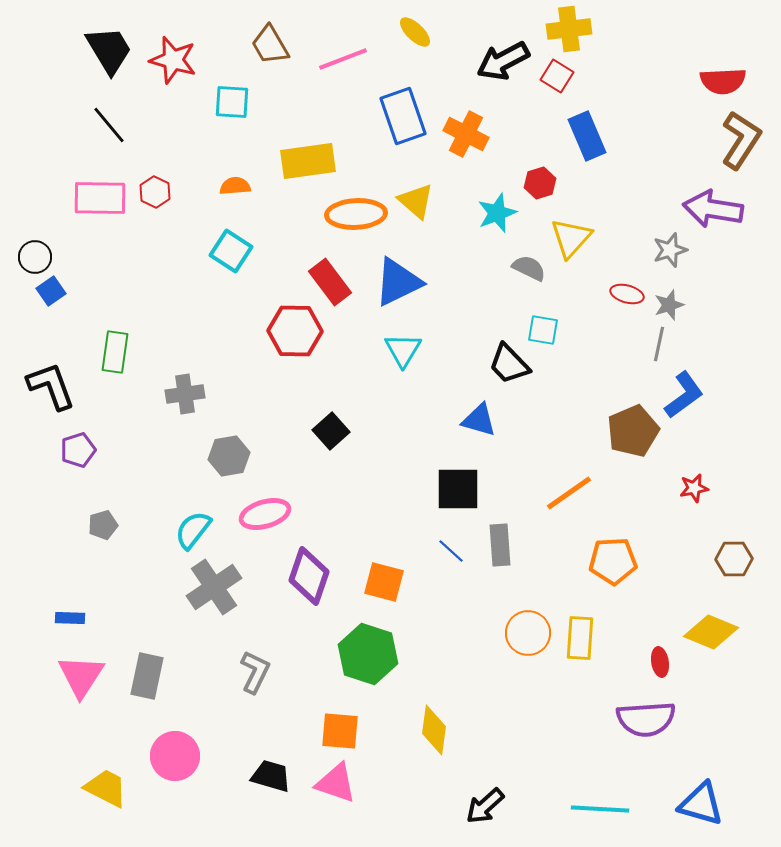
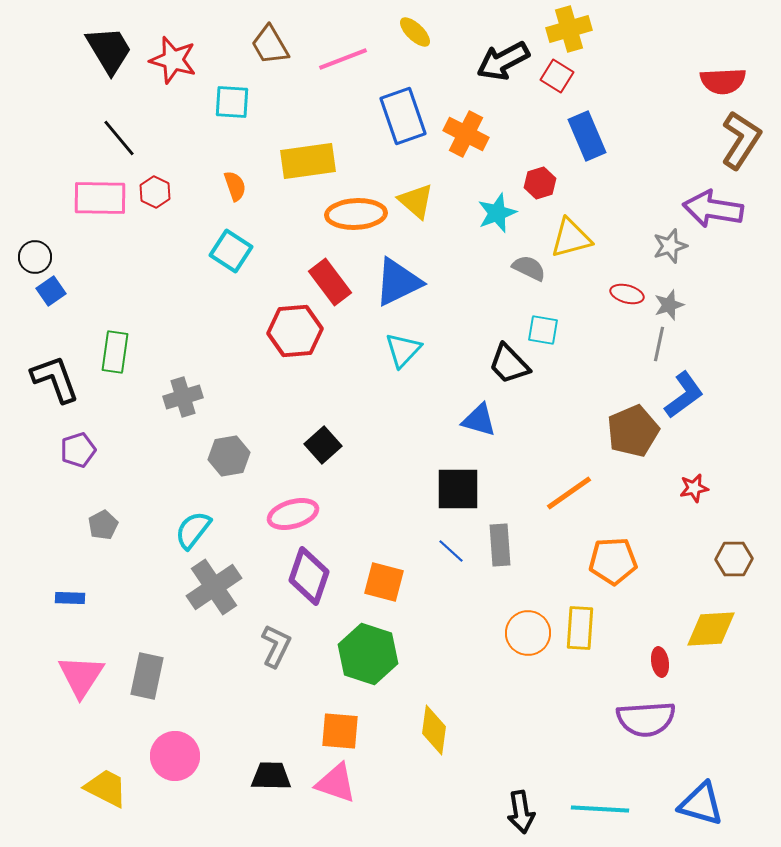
yellow cross at (569, 29): rotated 9 degrees counterclockwise
black line at (109, 125): moved 10 px right, 13 px down
orange semicircle at (235, 186): rotated 76 degrees clockwise
yellow triangle at (571, 238): rotated 33 degrees clockwise
gray star at (670, 250): moved 4 px up
red hexagon at (295, 331): rotated 6 degrees counterclockwise
cyan triangle at (403, 350): rotated 12 degrees clockwise
black L-shape at (51, 386): moved 4 px right, 7 px up
gray cross at (185, 394): moved 2 px left, 3 px down; rotated 9 degrees counterclockwise
black square at (331, 431): moved 8 px left, 14 px down
pink ellipse at (265, 514): moved 28 px right
gray pentagon at (103, 525): rotated 12 degrees counterclockwise
blue rectangle at (70, 618): moved 20 px up
yellow diamond at (711, 632): moved 3 px up; rotated 26 degrees counterclockwise
yellow rectangle at (580, 638): moved 10 px up
gray L-shape at (255, 672): moved 21 px right, 26 px up
black trapezoid at (271, 776): rotated 15 degrees counterclockwise
black arrow at (485, 806): moved 36 px right, 6 px down; rotated 57 degrees counterclockwise
